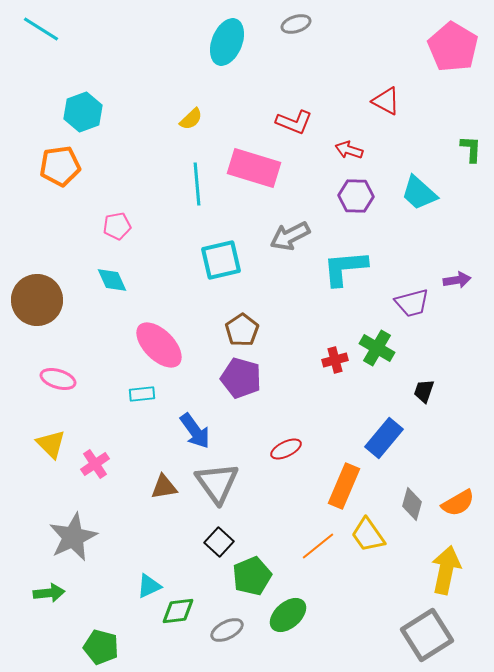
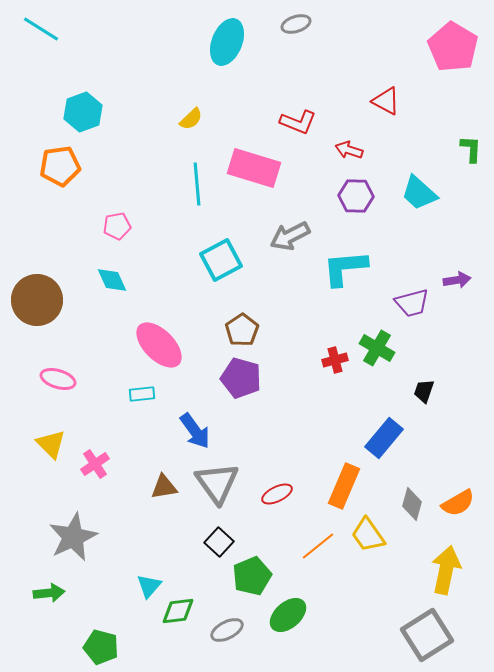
red L-shape at (294, 122): moved 4 px right
cyan square at (221, 260): rotated 15 degrees counterclockwise
red ellipse at (286, 449): moved 9 px left, 45 px down
cyan triangle at (149, 586): rotated 24 degrees counterclockwise
